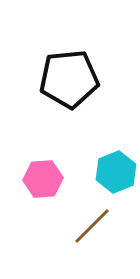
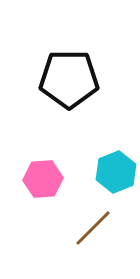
black pentagon: rotated 6 degrees clockwise
brown line: moved 1 px right, 2 px down
